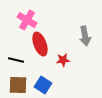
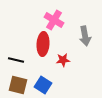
pink cross: moved 27 px right
red ellipse: moved 3 px right; rotated 25 degrees clockwise
brown square: rotated 12 degrees clockwise
